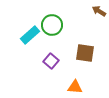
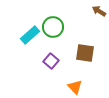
green circle: moved 1 px right, 2 px down
orange triangle: rotated 42 degrees clockwise
